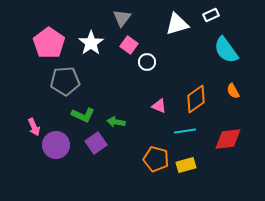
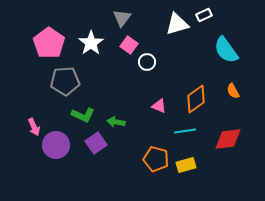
white rectangle: moved 7 px left
